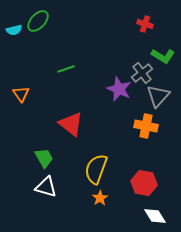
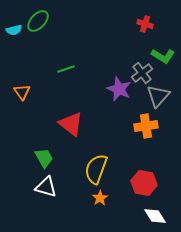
orange triangle: moved 1 px right, 2 px up
orange cross: rotated 20 degrees counterclockwise
